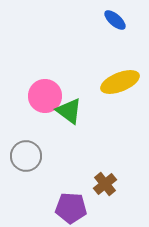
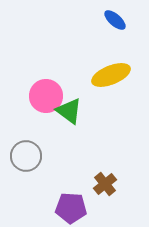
yellow ellipse: moved 9 px left, 7 px up
pink circle: moved 1 px right
